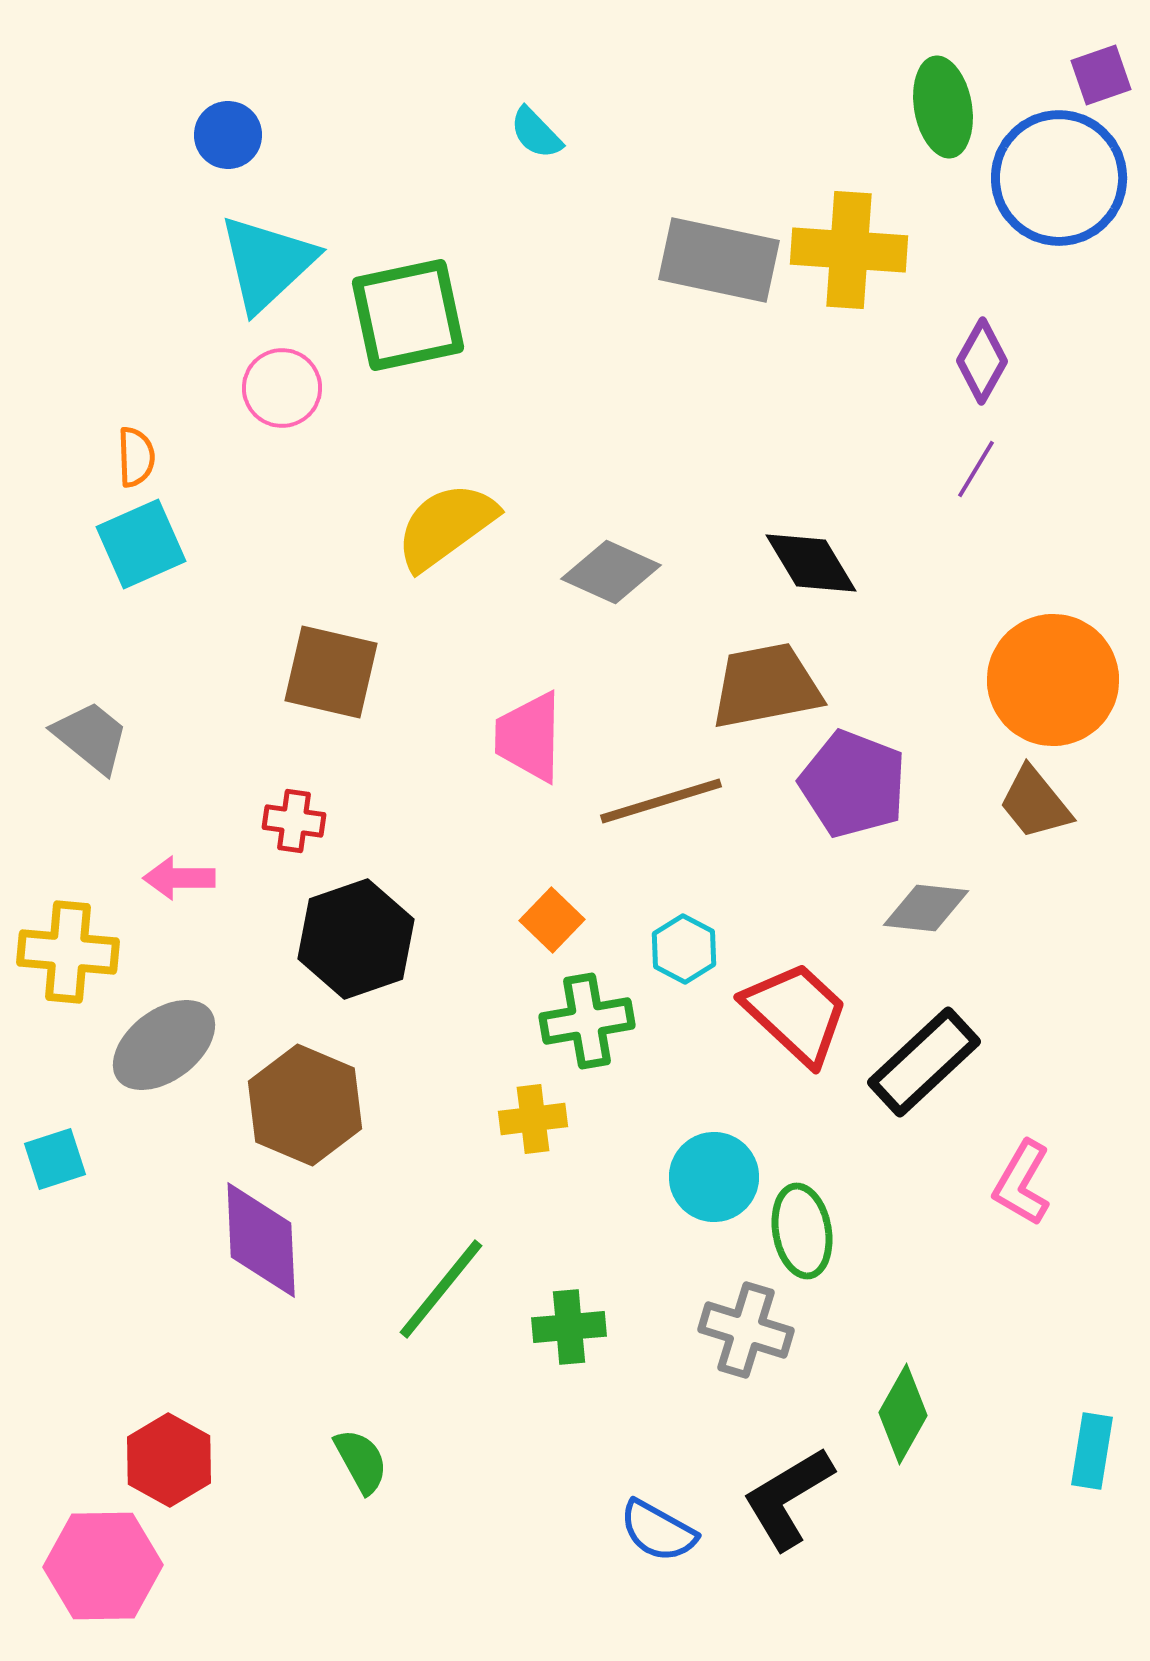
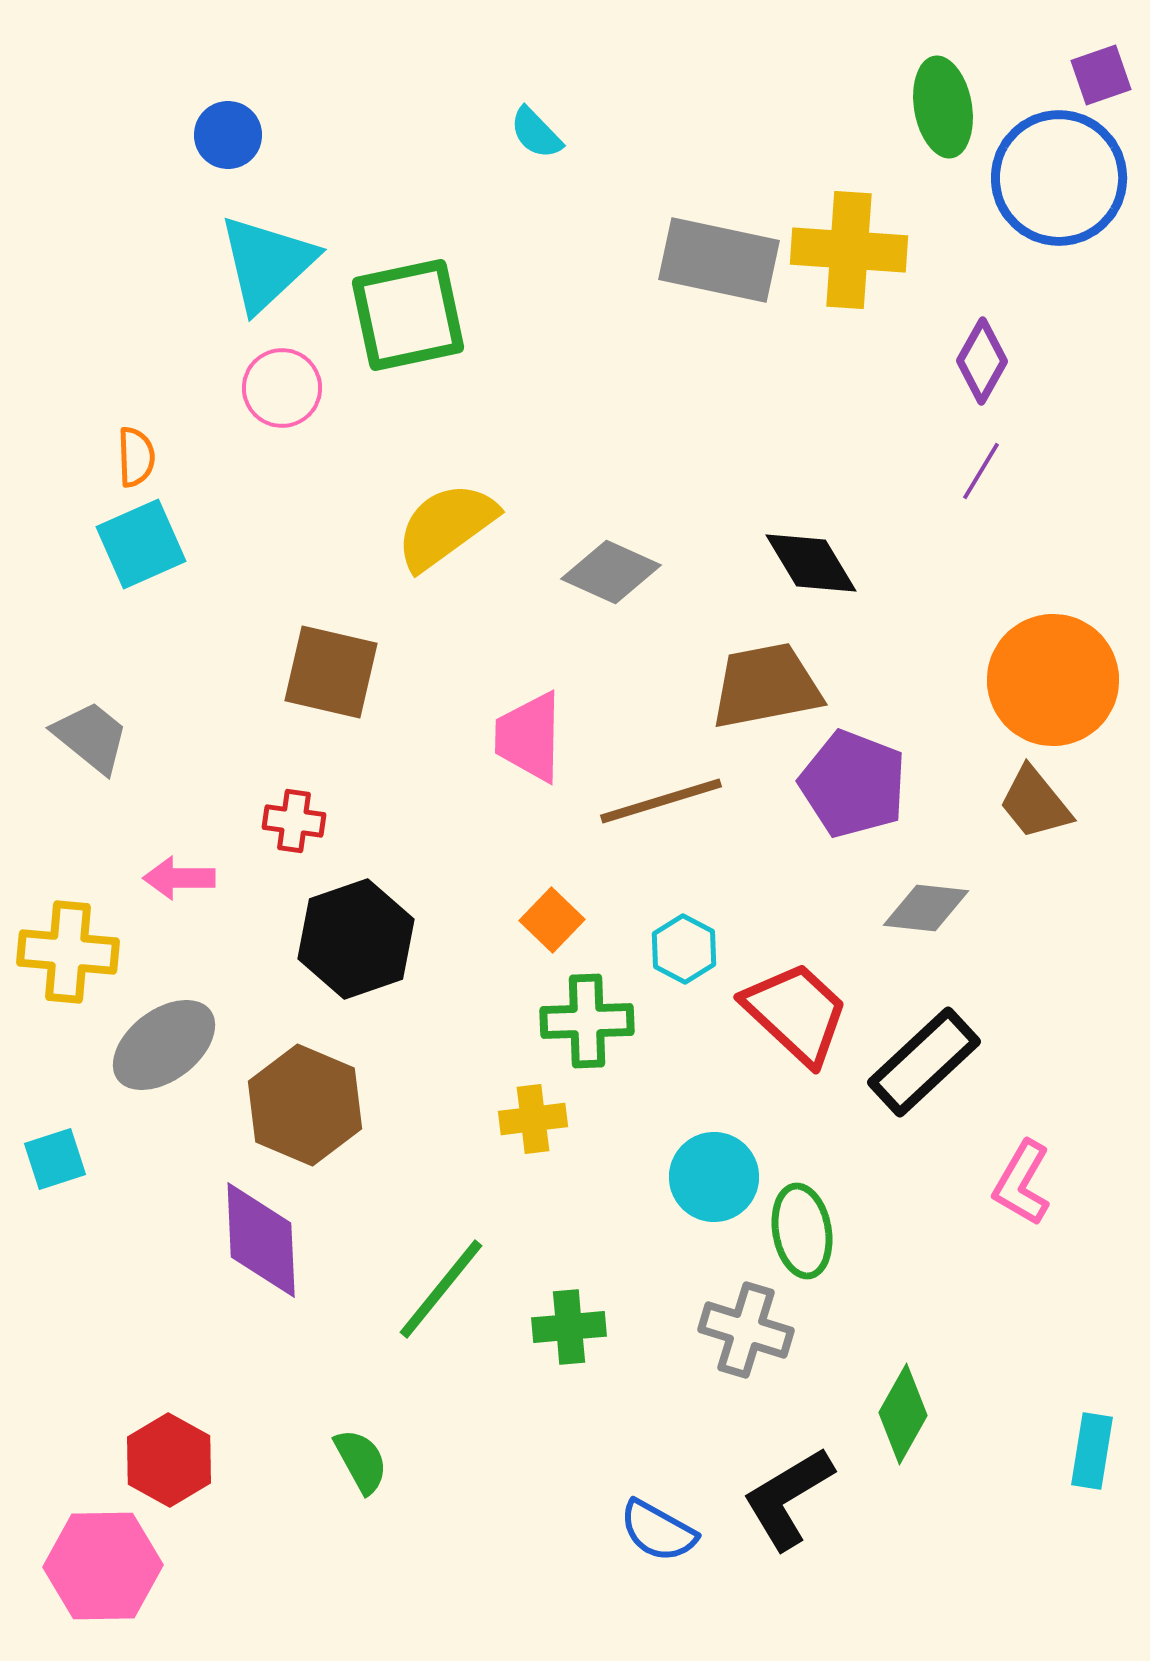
purple line at (976, 469): moved 5 px right, 2 px down
green cross at (587, 1021): rotated 8 degrees clockwise
